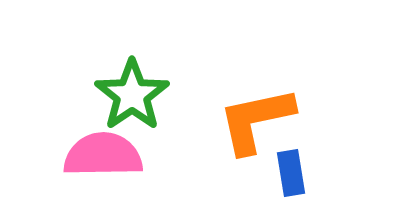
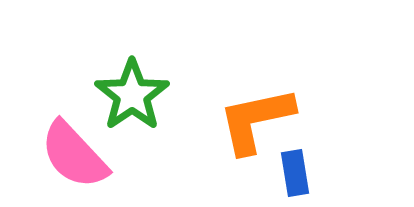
pink semicircle: moved 29 px left; rotated 132 degrees counterclockwise
blue rectangle: moved 4 px right
